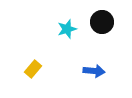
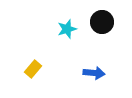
blue arrow: moved 2 px down
